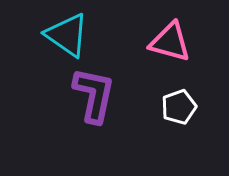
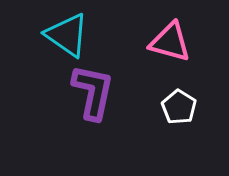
purple L-shape: moved 1 px left, 3 px up
white pentagon: rotated 20 degrees counterclockwise
